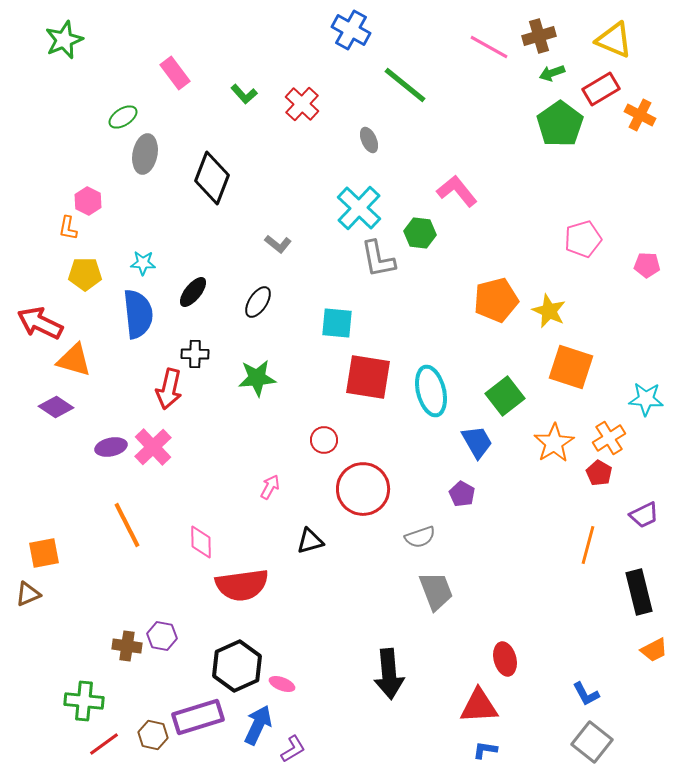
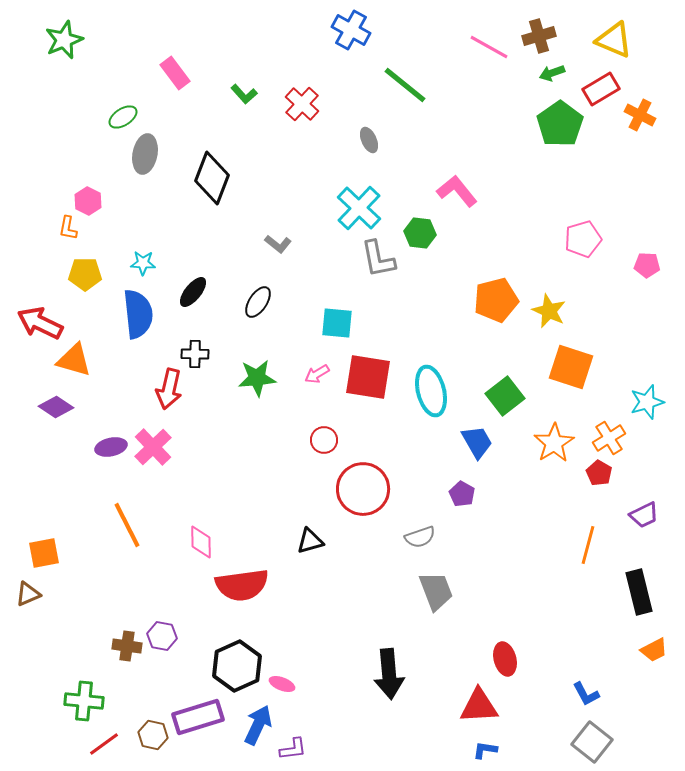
cyan star at (646, 399): moved 1 px right, 3 px down; rotated 20 degrees counterclockwise
pink arrow at (270, 487): moved 47 px right, 113 px up; rotated 150 degrees counterclockwise
purple L-shape at (293, 749): rotated 24 degrees clockwise
